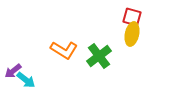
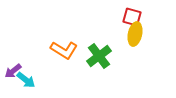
yellow ellipse: moved 3 px right
